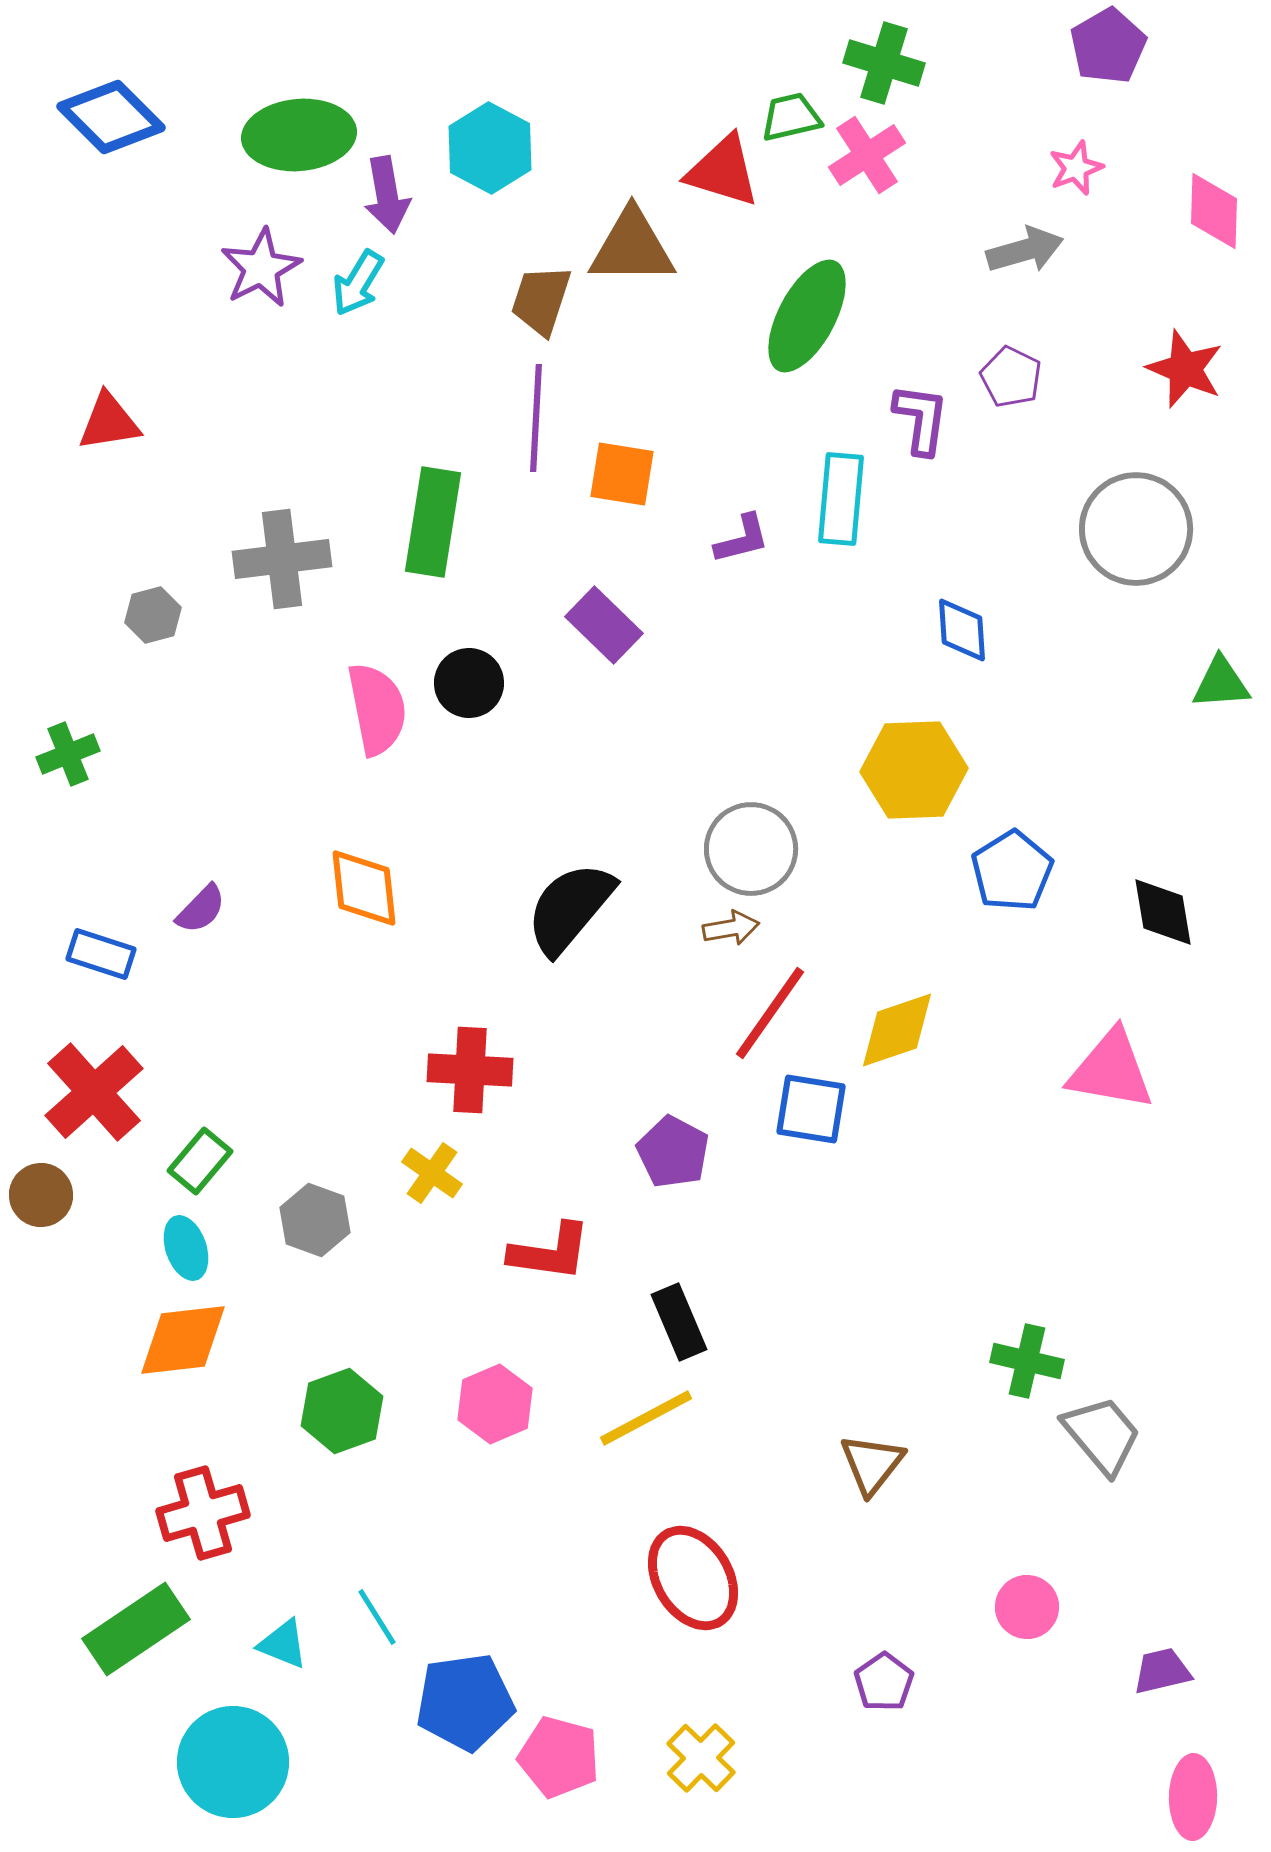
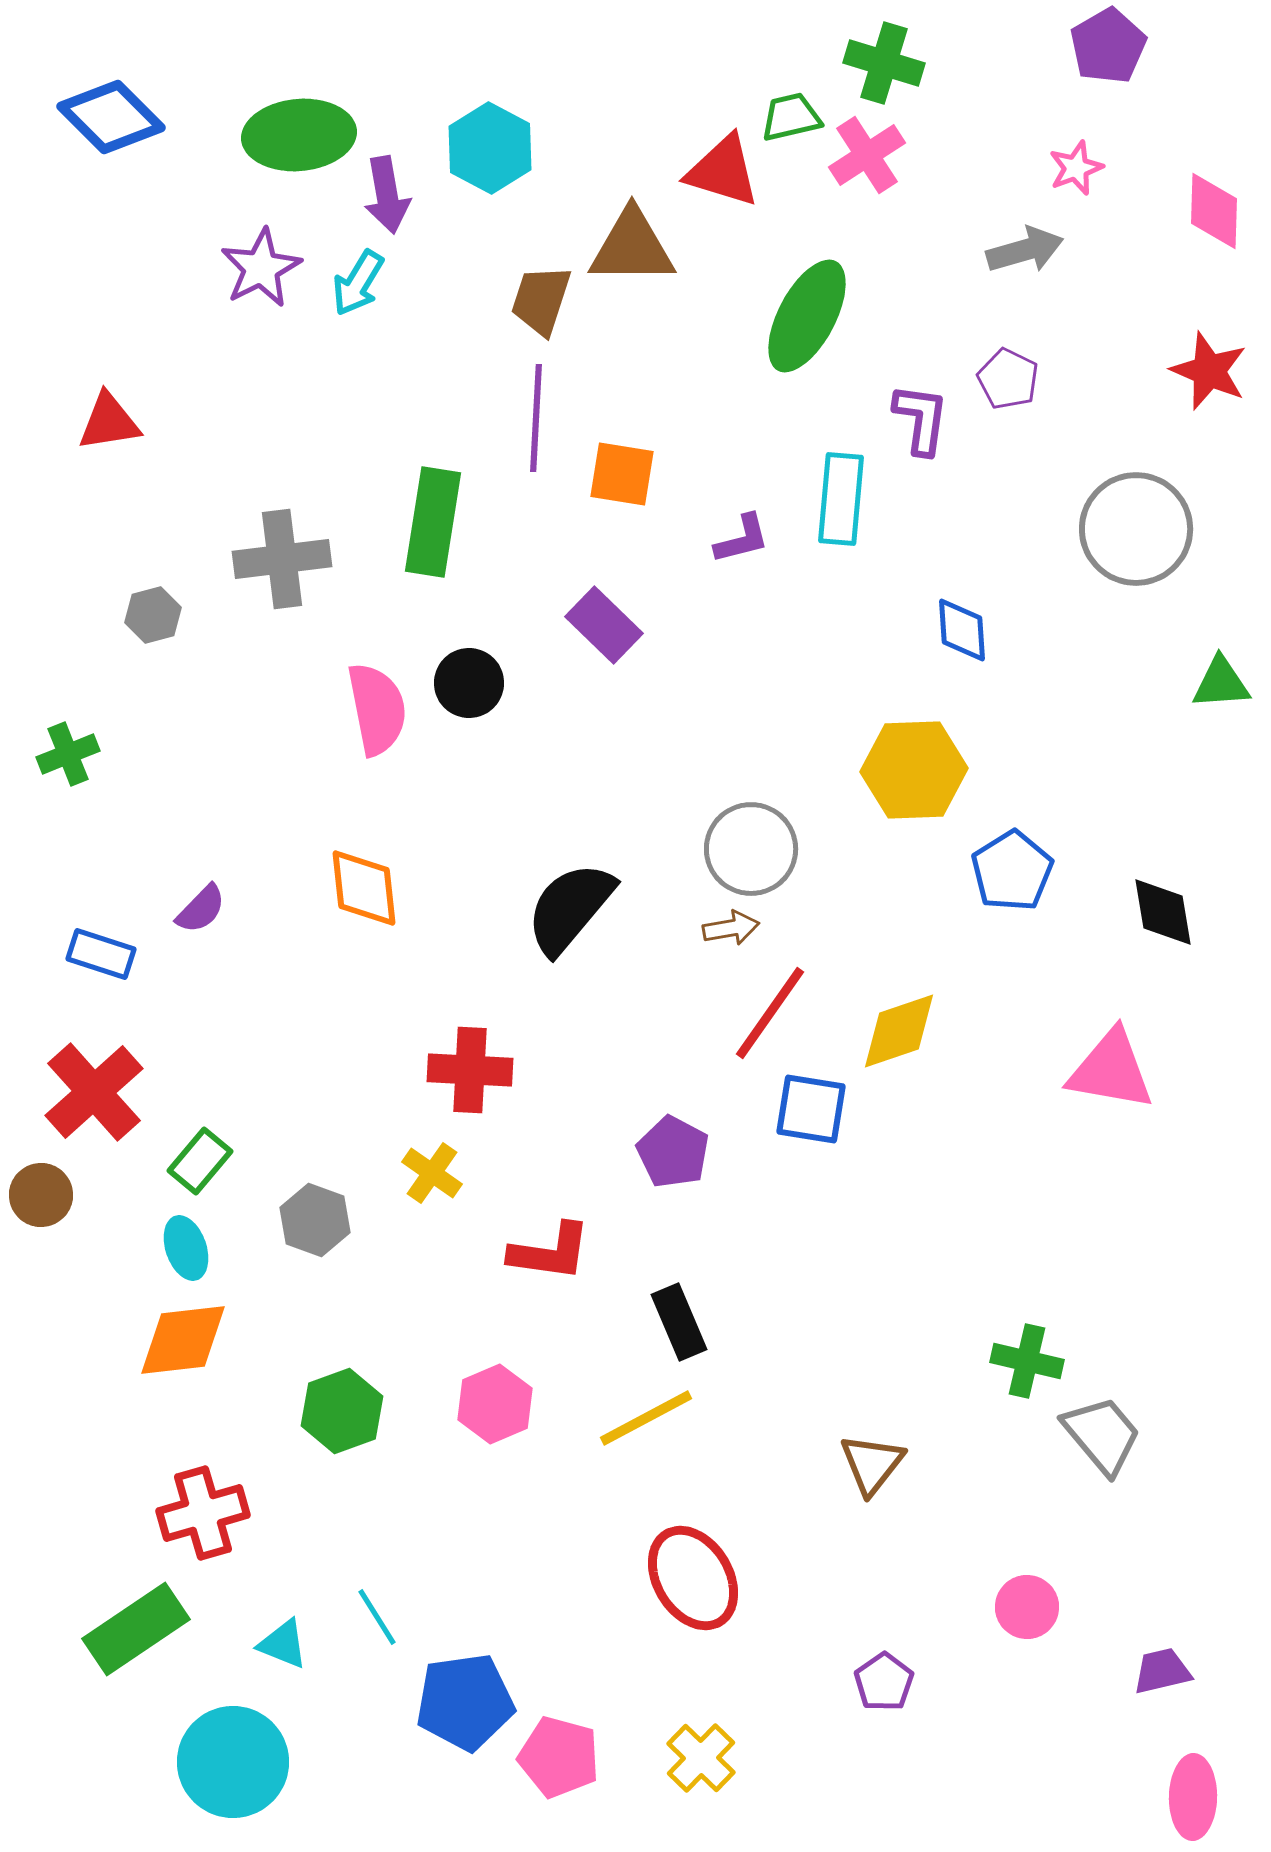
red star at (1185, 369): moved 24 px right, 2 px down
purple pentagon at (1011, 377): moved 3 px left, 2 px down
yellow diamond at (897, 1030): moved 2 px right, 1 px down
